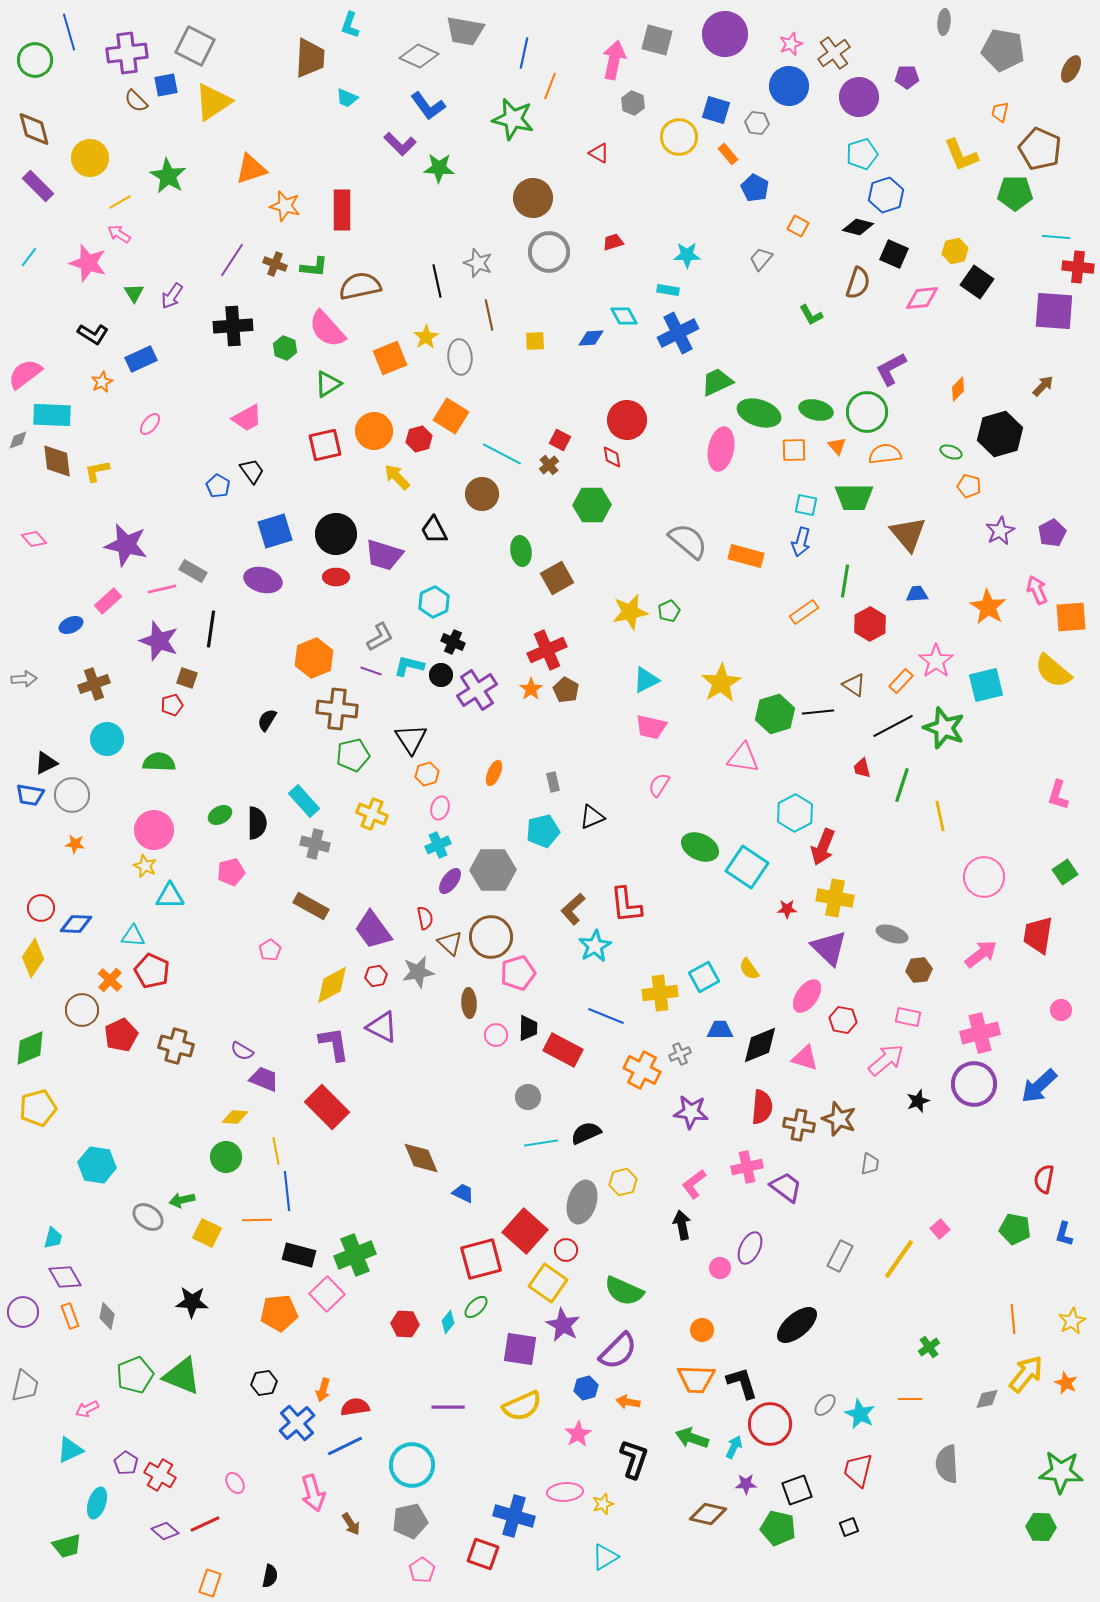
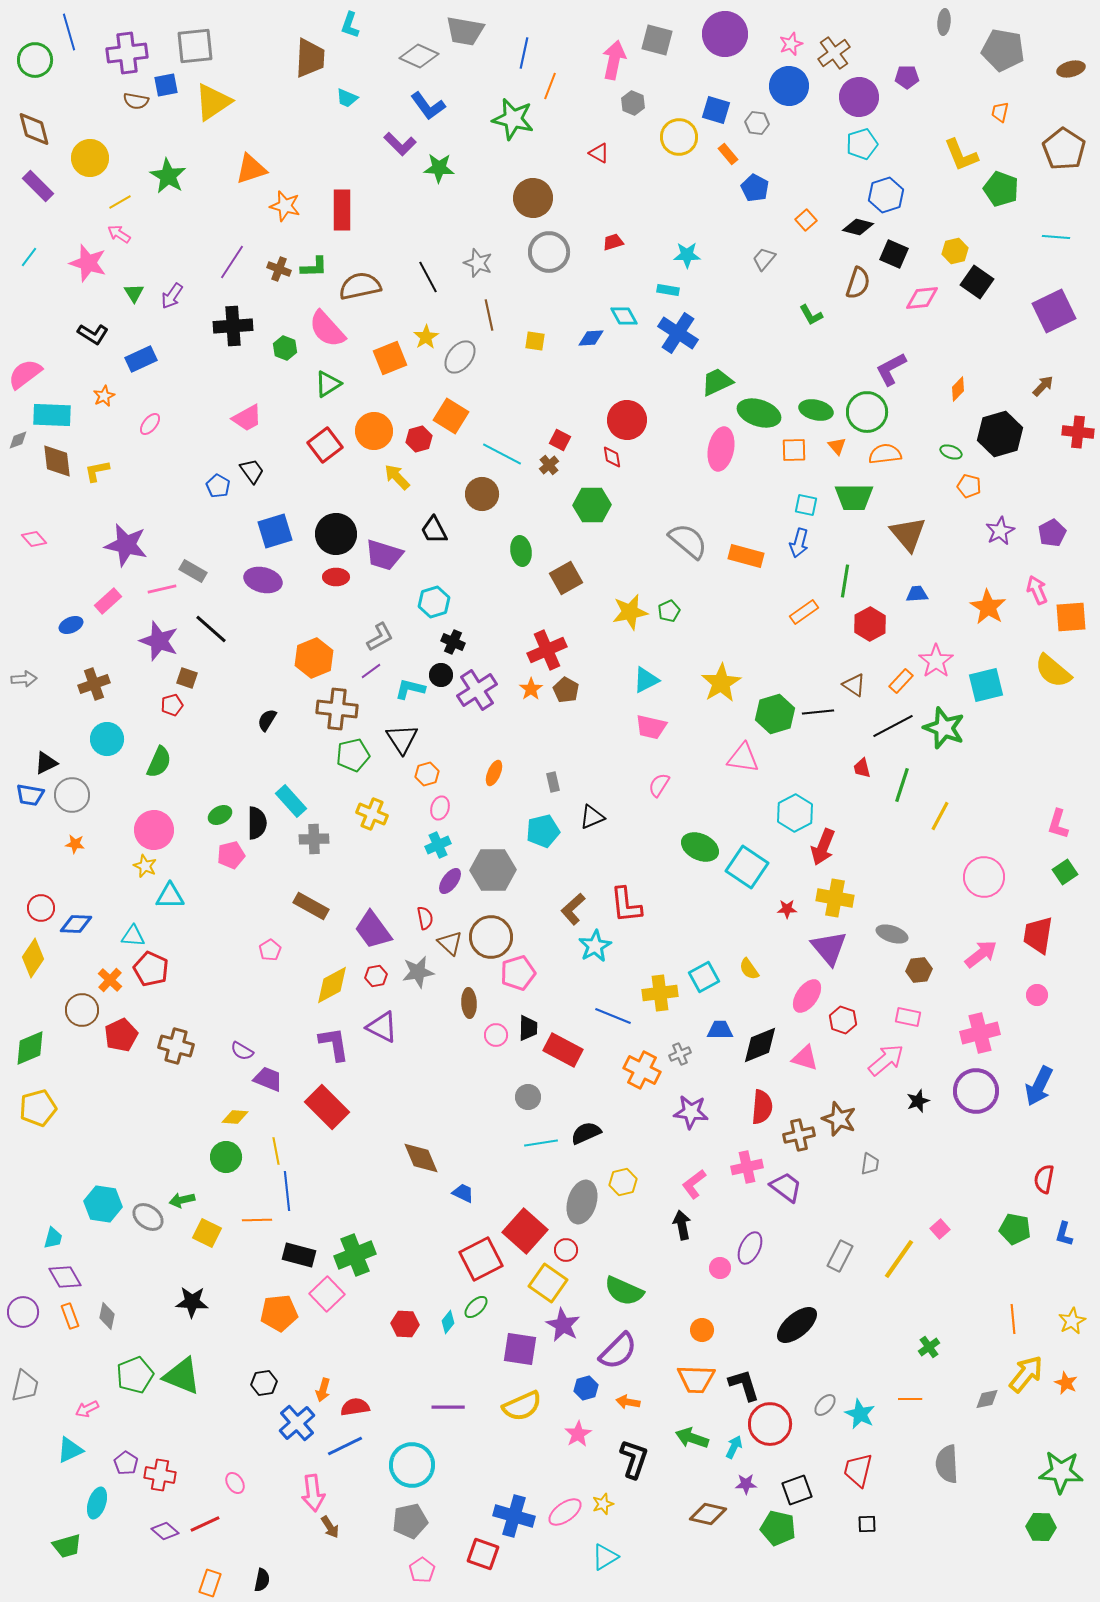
gray square at (195, 46): rotated 33 degrees counterclockwise
brown ellipse at (1071, 69): rotated 48 degrees clockwise
brown semicircle at (136, 101): rotated 35 degrees counterclockwise
brown pentagon at (1040, 149): moved 24 px right; rotated 9 degrees clockwise
cyan pentagon at (862, 154): moved 10 px up
green pentagon at (1015, 193): moved 14 px left, 4 px up; rotated 20 degrees clockwise
orange square at (798, 226): moved 8 px right, 6 px up; rotated 20 degrees clockwise
gray trapezoid at (761, 259): moved 3 px right
purple line at (232, 260): moved 2 px down
brown cross at (275, 264): moved 4 px right, 5 px down
green L-shape at (314, 267): rotated 8 degrees counterclockwise
red cross at (1078, 267): moved 165 px down
black line at (437, 281): moved 9 px left, 4 px up; rotated 16 degrees counterclockwise
purple square at (1054, 311): rotated 30 degrees counterclockwise
blue cross at (678, 333): rotated 30 degrees counterclockwise
yellow square at (535, 341): rotated 10 degrees clockwise
gray ellipse at (460, 357): rotated 44 degrees clockwise
orange star at (102, 382): moved 2 px right, 14 px down
red square at (325, 445): rotated 24 degrees counterclockwise
blue arrow at (801, 542): moved 2 px left, 1 px down
brown square at (557, 578): moved 9 px right
cyan hexagon at (434, 602): rotated 8 degrees clockwise
black line at (211, 629): rotated 57 degrees counterclockwise
cyan L-shape at (409, 666): moved 1 px right, 23 px down
purple line at (371, 671): rotated 55 degrees counterclockwise
black triangle at (411, 739): moved 9 px left
green semicircle at (159, 762): rotated 112 degrees clockwise
pink L-shape at (1058, 795): moved 29 px down
cyan rectangle at (304, 801): moved 13 px left
yellow line at (940, 816): rotated 40 degrees clockwise
gray cross at (315, 844): moved 1 px left, 5 px up; rotated 16 degrees counterclockwise
pink pentagon at (231, 872): moved 17 px up
purple triangle at (829, 948): rotated 6 degrees clockwise
red pentagon at (152, 971): moved 1 px left, 2 px up
pink circle at (1061, 1010): moved 24 px left, 15 px up
blue line at (606, 1016): moved 7 px right
red hexagon at (843, 1020): rotated 8 degrees clockwise
purple trapezoid at (264, 1079): moved 4 px right
purple circle at (974, 1084): moved 2 px right, 7 px down
blue arrow at (1039, 1086): rotated 21 degrees counterclockwise
brown cross at (799, 1125): moved 10 px down; rotated 24 degrees counterclockwise
cyan hexagon at (97, 1165): moved 6 px right, 39 px down
red square at (481, 1259): rotated 12 degrees counterclockwise
black L-shape at (742, 1383): moved 2 px right, 2 px down
red cross at (160, 1475): rotated 20 degrees counterclockwise
pink ellipse at (565, 1492): moved 20 px down; rotated 32 degrees counterclockwise
pink arrow at (313, 1493): rotated 9 degrees clockwise
brown arrow at (351, 1524): moved 21 px left, 3 px down
black square at (849, 1527): moved 18 px right, 3 px up; rotated 18 degrees clockwise
black semicircle at (270, 1576): moved 8 px left, 4 px down
